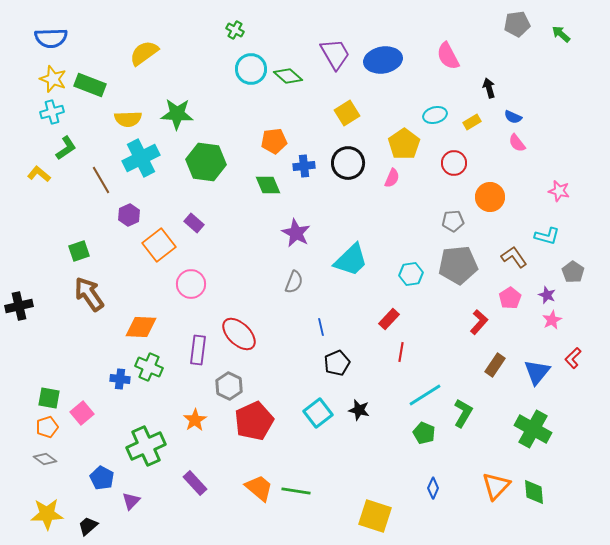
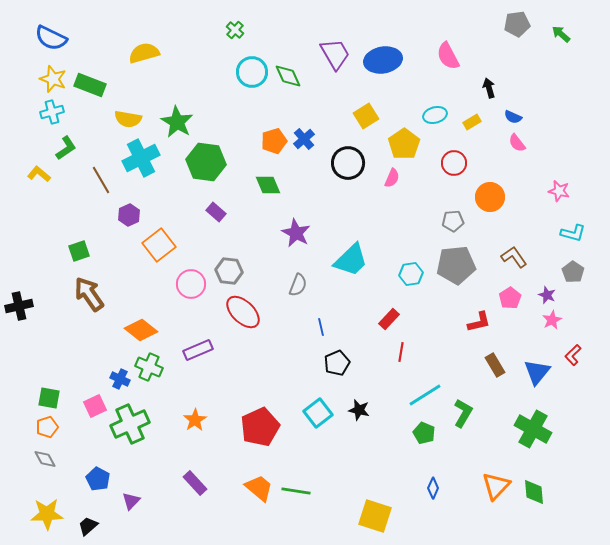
green cross at (235, 30): rotated 12 degrees clockwise
blue semicircle at (51, 38): rotated 28 degrees clockwise
yellow semicircle at (144, 53): rotated 20 degrees clockwise
cyan circle at (251, 69): moved 1 px right, 3 px down
green diamond at (288, 76): rotated 24 degrees clockwise
yellow square at (347, 113): moved 19 px right, 3 px down
green star at (177, 114): moved 8 px down; rotated 28 degrees clockwise
yellow semicircle at (128, 119): rotated 12 degrees clockwise
orange pentagon at (274, 141): rotated 10 degrees counterclockwise
blue cross at (304, 166): moved 27 px up; rotated 35 degrees counterclockwise
purple rectangle at (194, 223): moved 22 px right, 11 px up
cyan L-shape at (547, 236): moved 26 px right, 3 px up
gray pentagon at (458, 265): moved 2 px left
gray semicircle at (294, 282): moved 4 px right, 3 px down
red L-shape at (479, 322): rotated 35 degrees clockwise
orange diamond at (141, 327): moved 3 px down; rotated 36 degrees clockwise
red ellipse at (239, 334): moved 4 px right, 22 px up
purple rectangle at (198, 350): rotated 60 degrees clockwise
red L-shape at (573, 358): moved 3 px up
brown rectangle at (495, 365): rotated 65 degrees counterclockwise
blue cross at (120, 379): rotated 18 degrees clockwise
gray hexagon at (229, 386): moved 115 px up; rotated 20 degrees counterclockwise
pink square at (82, 413): moved 13 px right, 7 px up; rotated 15 degrees clockwise
red pentagon at (254, 421): moved 6 px right, 6 px down
green cross at (146, 446): moved 16 px left, 22 px up
gray diamond at (45, 459): rotated 25 degrees clockwise
blue pentagon at (102, 478): moved 4 px left, 1 px down
